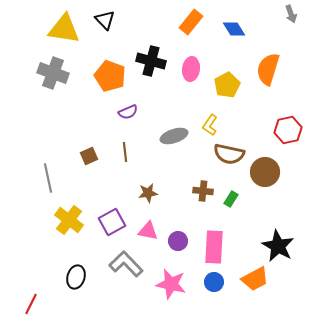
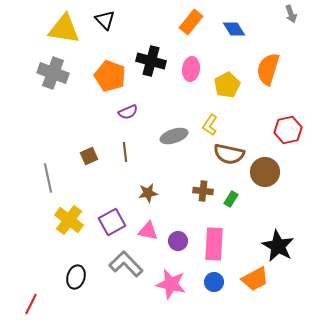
pink rectangle: moved 3 px up
